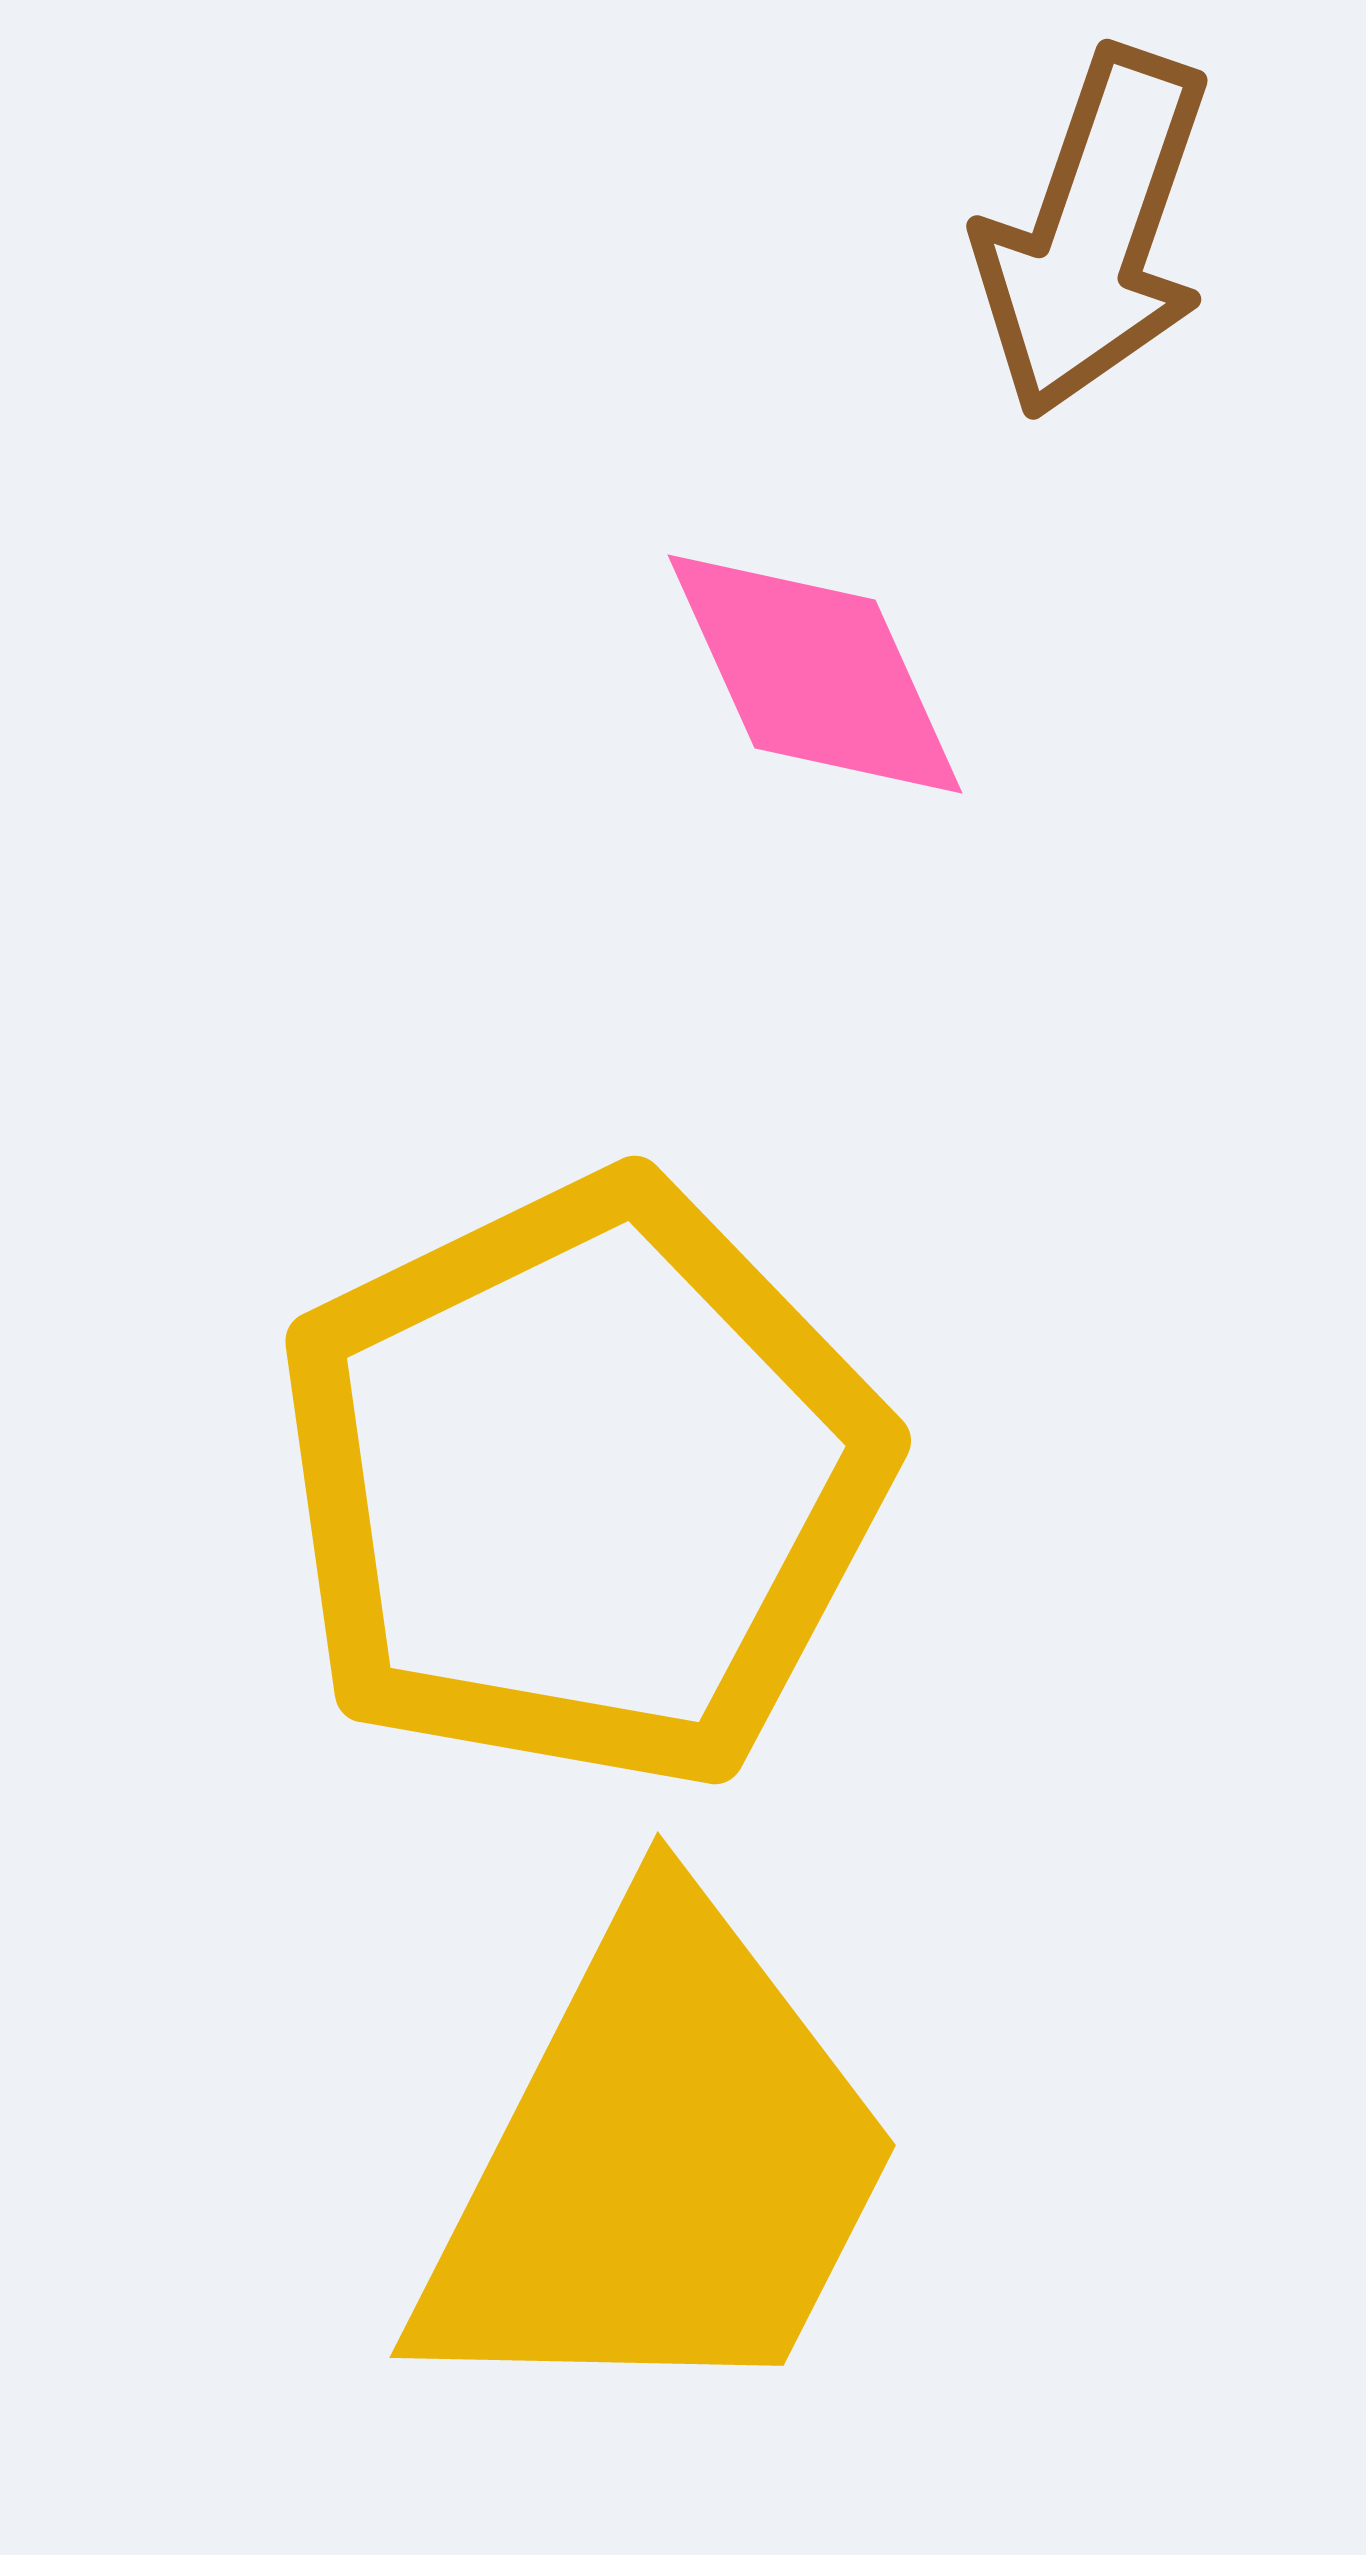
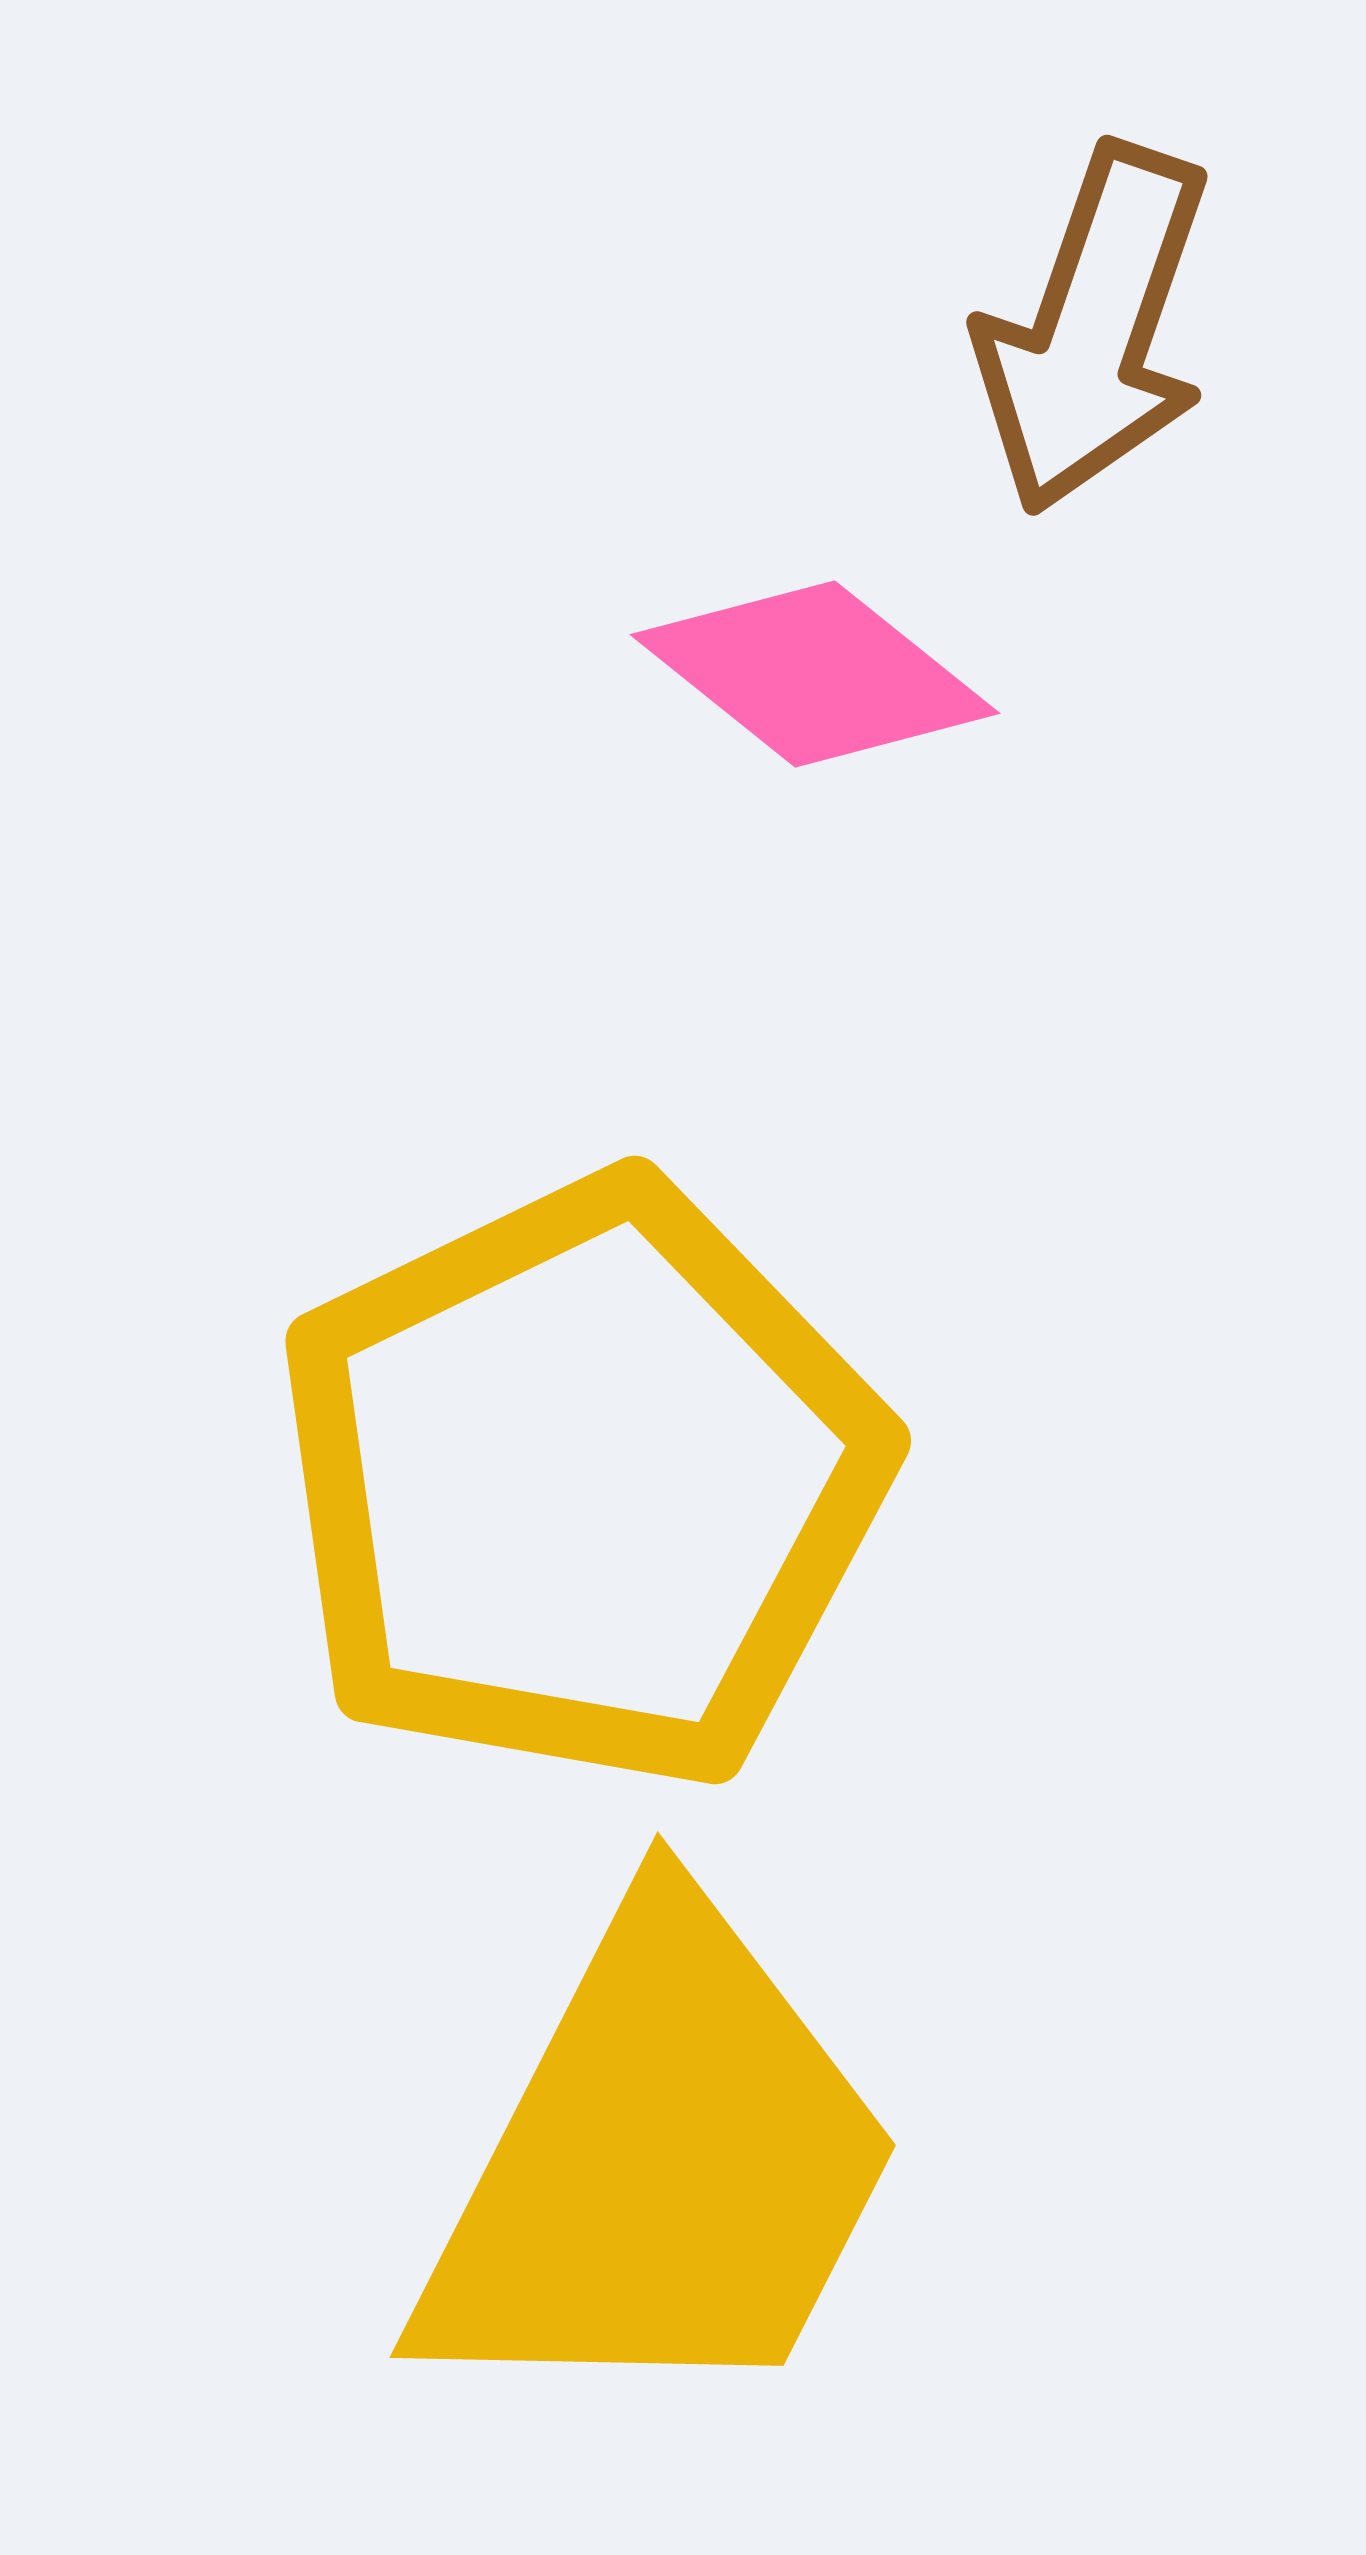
brown arrow: moved 96 px down
pink diamond: rotated 27 degrees counterclockwise
